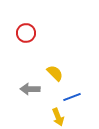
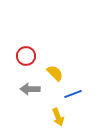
red circle: moved 23 px down
blue line: moved 1 px right, 3 px up
